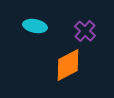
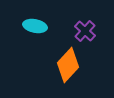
orange diamond: rotated 20 degrees counterclockwise
